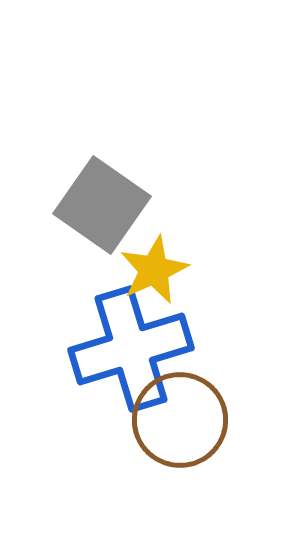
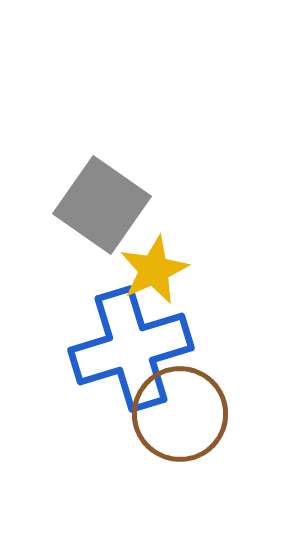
brown circle: moved 6 px up
